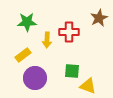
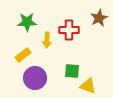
red cross: moved 2 px up
